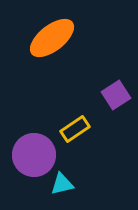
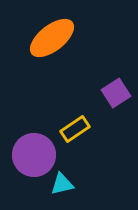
purple square: moved 2 px up
